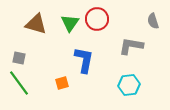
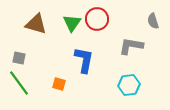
green triangle: moved 2 px right
orange square: moved 3 px left, 1 px down; rotated 32 degrees clockwise
